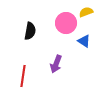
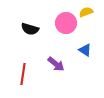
black semicircle: moved 2 px up; rotated 96 degrees clockwise
blue triangle: moved 1 px right, 9 px down
purple arrow: rotated 72 degrees counterclockwise
red line: moved 2 px up
